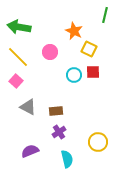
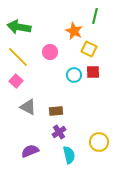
green line: moved 10 px left, 1 px down
yellow circle: moved 1 px right
cyan semicircle: moved 2 px right, 4 px up
